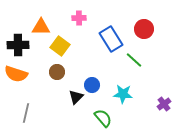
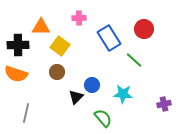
blue rectangle: moved 2 px left, 1 px up
purple cross: rotated 24 degrees clockwise
